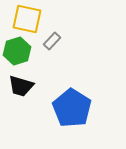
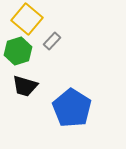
yellow square: rotated 28 degrees clockwise
green hexagon: moved 1 px right
black trapezoid: moved 4 px right
